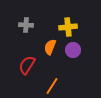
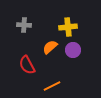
gray cross: moved 2 px left
orange semicircle: rotated 28 degrees clockwise
red semicircle: rotated 60 degrees counterclockwise
orange line: rotated 30 degrees clockwise
